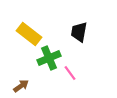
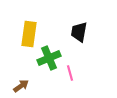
yellow rectangle: rotated 60 degrees clockwise
pink line: rotated 21 degrees clockwise
